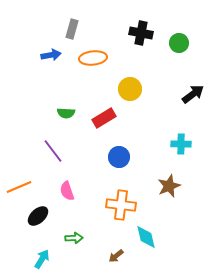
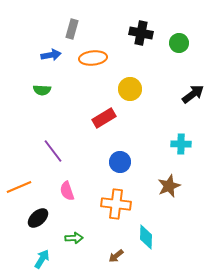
green semicircle: moved 24 px left, 23 px up
blue circle: moved 1 px right, 5 px down
orange cross: moved 5 px left, 1 px up
black ellipse: moved 2 px down
cyan diamond: rotated 15 degrees clockwise
